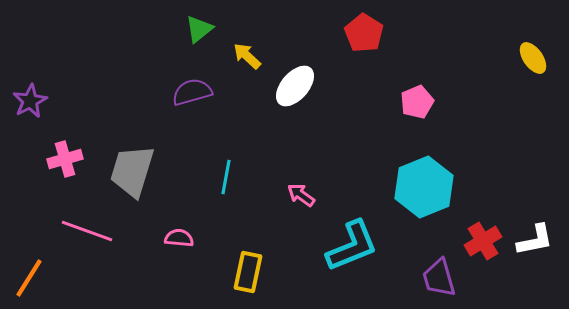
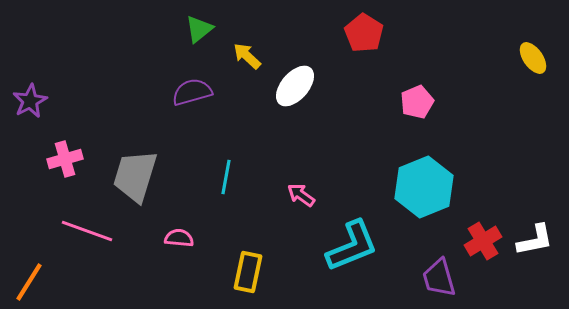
gray trapezoid: moved 3 px right, 5 px down
orange line: moved 4 px down
